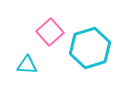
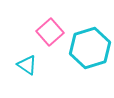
cyan triangle: rotated 30 degrees clockwise
